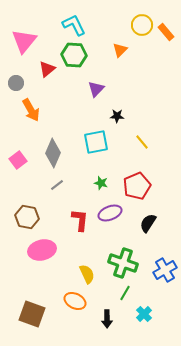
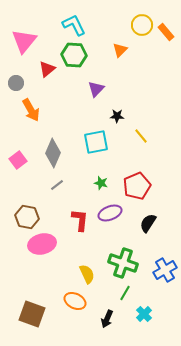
yellow line: moved 1 px left, 6 px up
pink ellipse: moved 6 px up
black arrow: rotated 24 degrees clockwise
